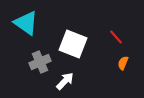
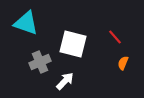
cyan triangle: rotated 16 degrees counterclockwise
red line: moved 1 px left
white square: rotated 8 degrees counterclockwise
